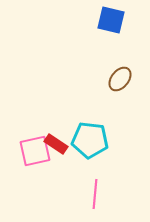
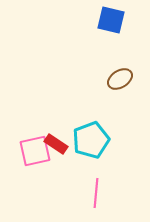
brown ellipse: rotated 20 degrees clockwise
cyan pentagon: moved 1 px right; rotated 27 degrees counterclockwise
pink line: moved 1 px right, 1 px up
